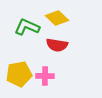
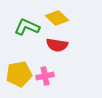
pink cross: rotated 12 degrees counterclockwise
